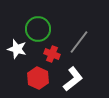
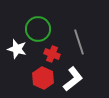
gray line: rotated 55 degrees counterclockwise
red hexagon: moved 5 px right
